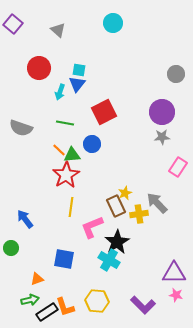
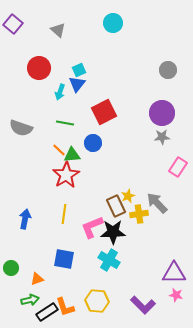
cyan square: rotated 32 degrees counterclockwise
gray circle: moved 8 px left, 4 px up
purple circle: moved 1 px down
blue circle: moved 1 px right, 1 px up
yellow star: moved 3 px right, 3 px down
yellow line: moved 7 px left, 7 px down
blue arrow: rotated 48 degrees clockwise
black star: moved 4 px left, 10 px up; rotated 30 degrees clockwise
green circle: moved 20 px down
